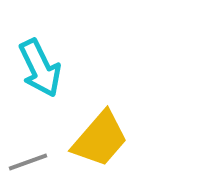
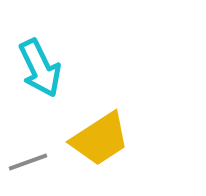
yellow trapezoid: rotated 16 degrees clockwise
